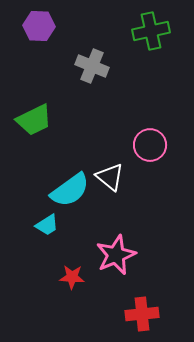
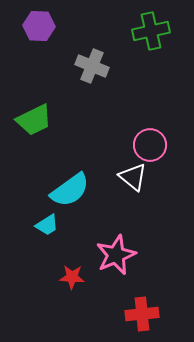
white triangle: moved 23 px right
